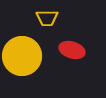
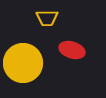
yellow circle: moved 1 px right, 7 px down
